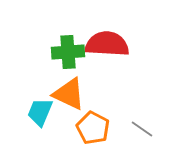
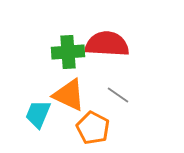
orange triangle: moved 1 px down
cyan trapezoid: moved 2 px left, 2 px down
gray line: moved 24 px left, 34 px up
